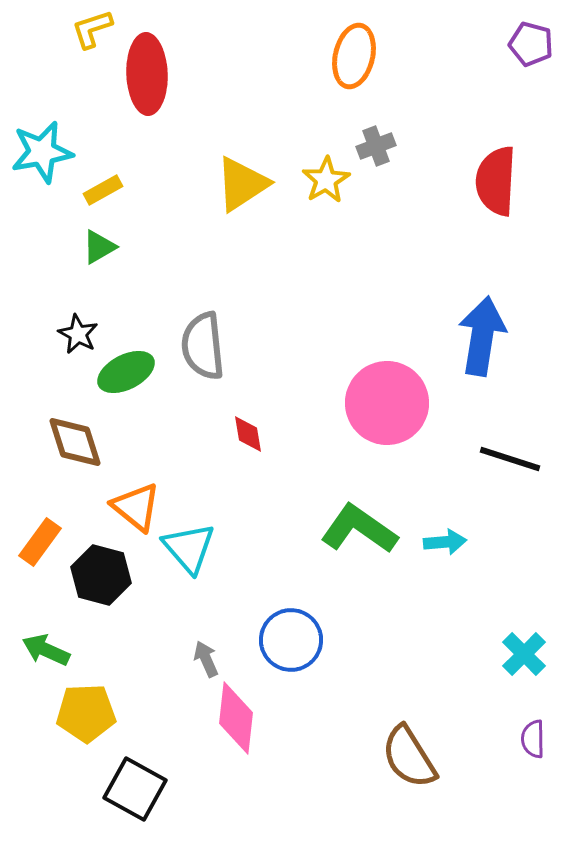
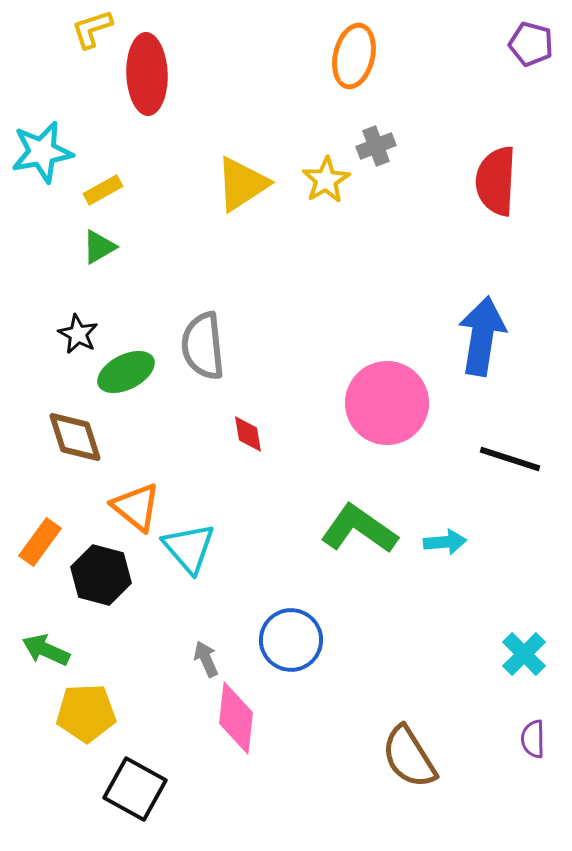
brown diamond: moved 5 px up
